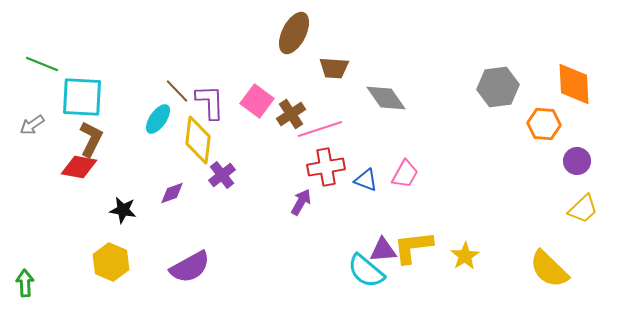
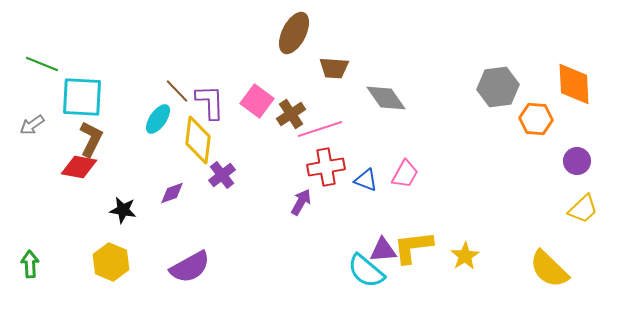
orange hexagon: moved 8 px left, 5 px up
green arrow: moved 5 px right, 19 px up
